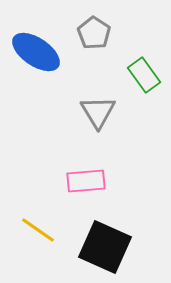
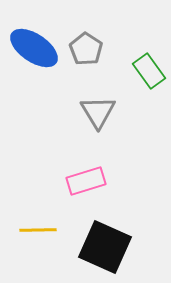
gray pentagon: moved 8 px left, 16 px down
blue ellipse: moved 2 px left, 4 px up
green rectangle: moved 5 px right, 4 px up
pink rectangle: rotated 12 degrees counterclockwise
yellow line: rotated 36 degrees counterclockwise
